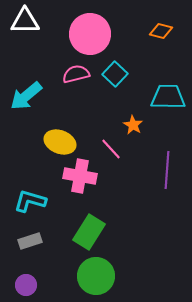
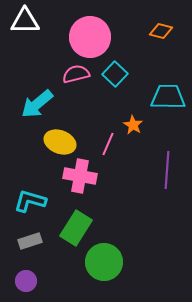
pink circle: moved 3 px down
cyan arrow: moved 11 px right, 8 px down
pink line: moved 3 px left, 5 px up; rotated 65 degrees clockwise
green rectangle: moved 13 px left, 4 px up
green circle: moved 8 px right, 14 px up
purple circle: moved 4 px up
